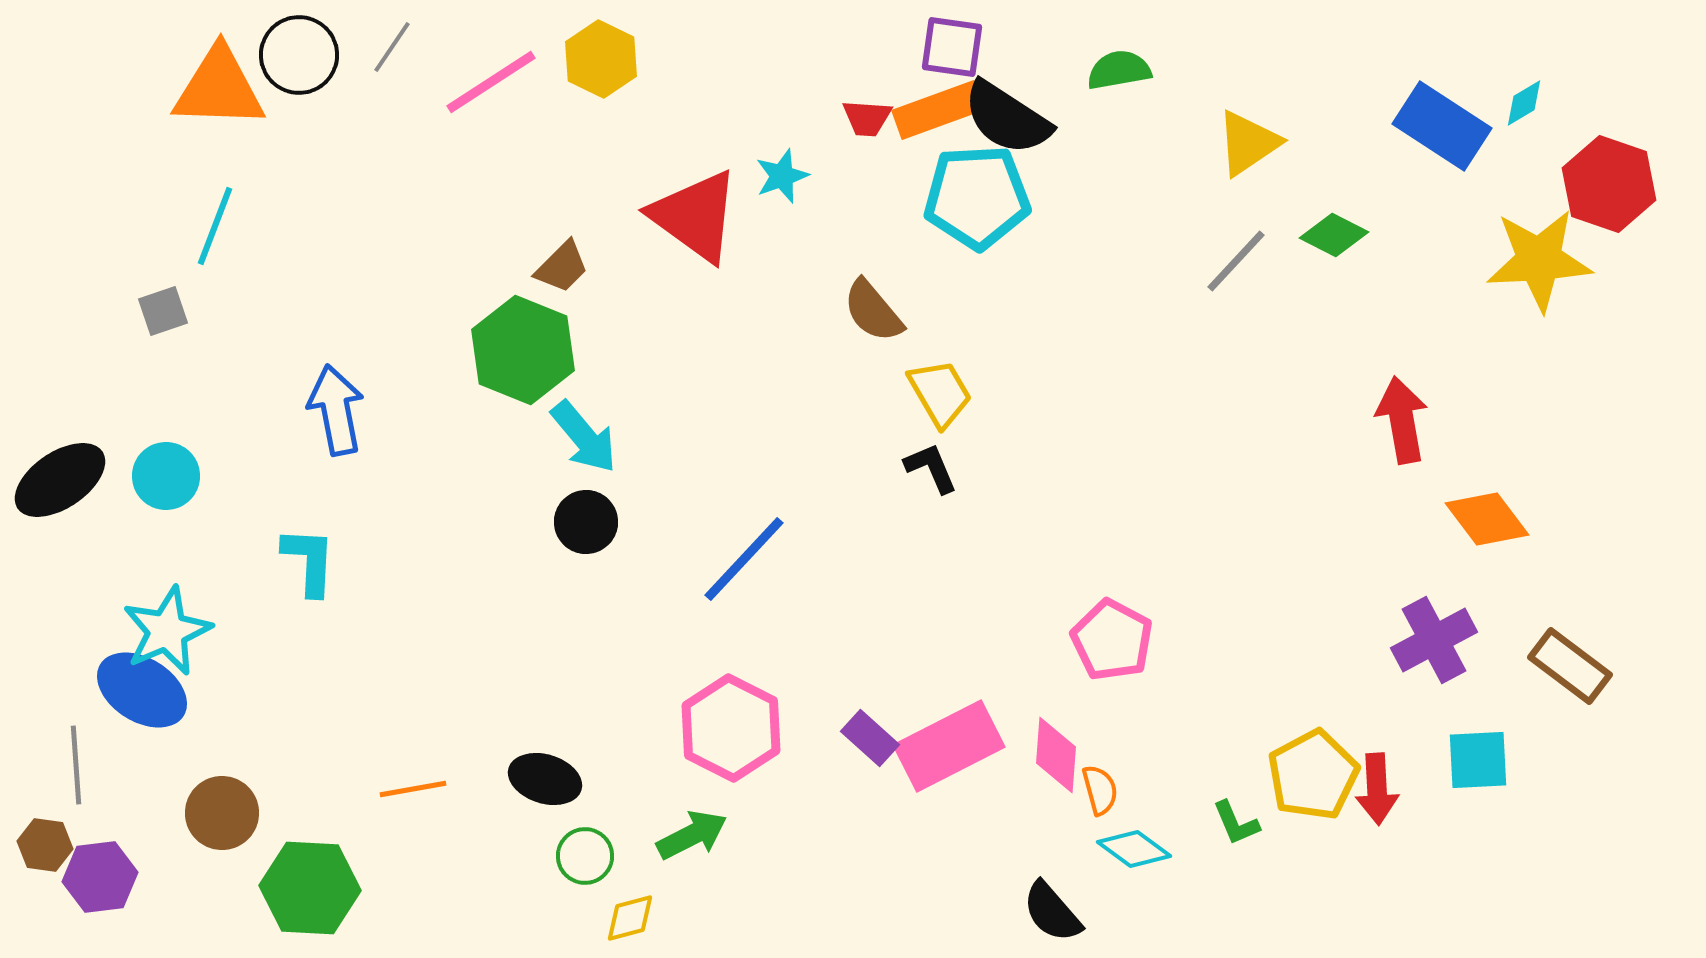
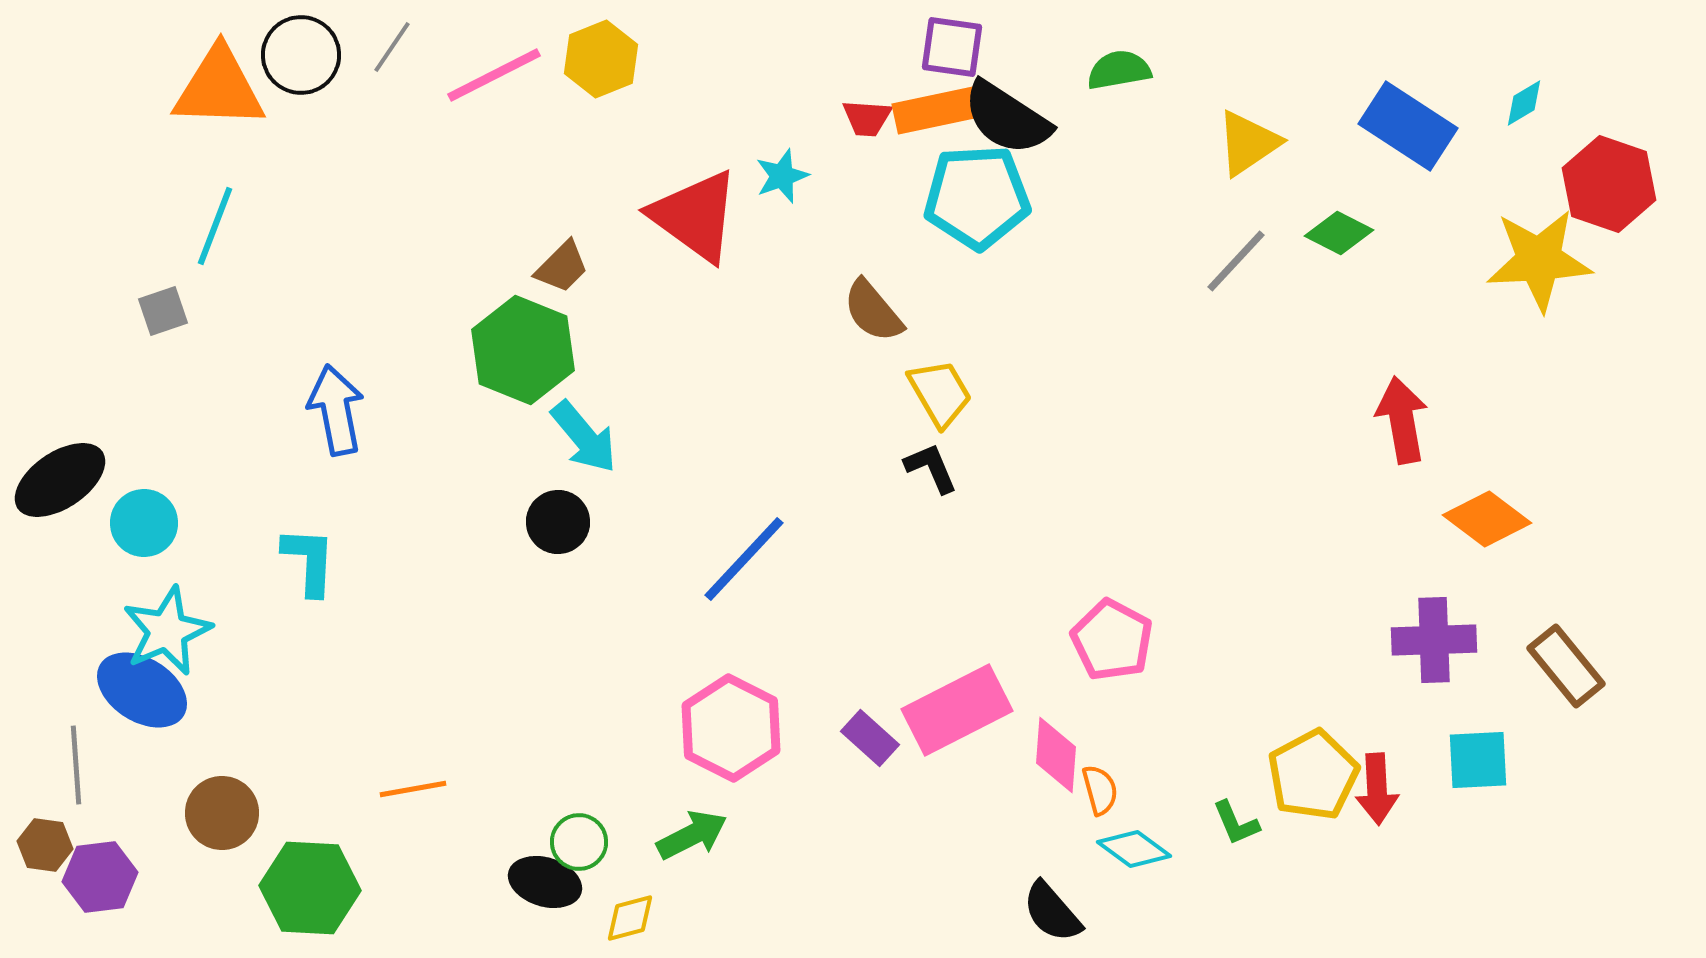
black circle at (299, 55): moved 2 px right
yellow hexagon at (601, 59): rotated 12 degrees clockwise
pink line at (491, 82): moved 3 px right, 7 px up; rotated 6 degrees clockwise
orange rectangle at (938, 110): rotated 8 degrees clockwise
blue rectangle at (1442, 126): moved 34 px left
green diamond at (1334, 235): moved 5 px right, 2 px up
cyan circle at (166, 476): moved 22 px left, 47 px down
orange diamond at (1487, 519): rotated 16 degrees counterclockwise
black circle at (586, 522): moved 28 px left
purple cross at (1434, 640): rotated 26 degrees clockwise
brown rectangle at (1570, 666): moved 4 px left; rotated 14 degrees clockwise
pink rectangle at (949, 746): moved 8 px right, 36 px up
black ellipse at (545, 779): moved 103 px down
green circle at (585, 856): moved 6 px left, 14 px up
